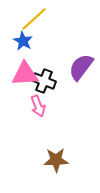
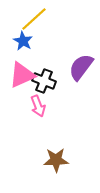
pink triangle: moved 3 px left, 1 px down; rotated 20 degrees counterclockwise
